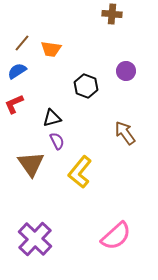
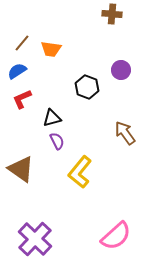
purple circle: moved 5 px left, 1 px up
black hexagon: moved 1 px right, 1 px down
red L-shape: moved 8 px right, 5 px up
brown triangle: moved 10 px left, 5 px down; rotated 20 degrees counterclockwise
